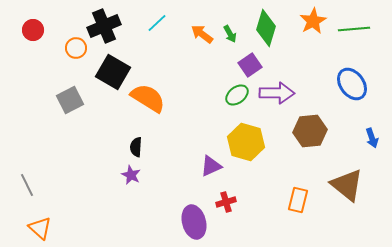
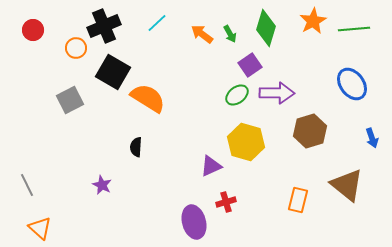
brown hexagon: rotated 12 degrees counterclockwise
purple star: moved 29 px left, 10 px down
